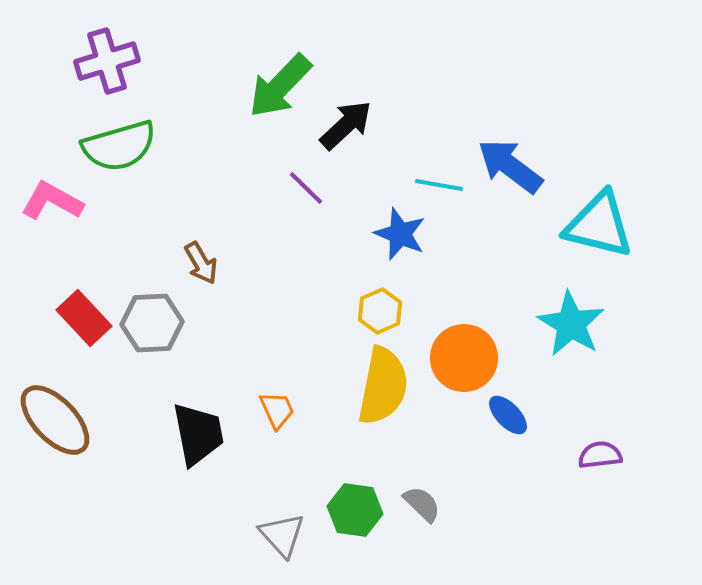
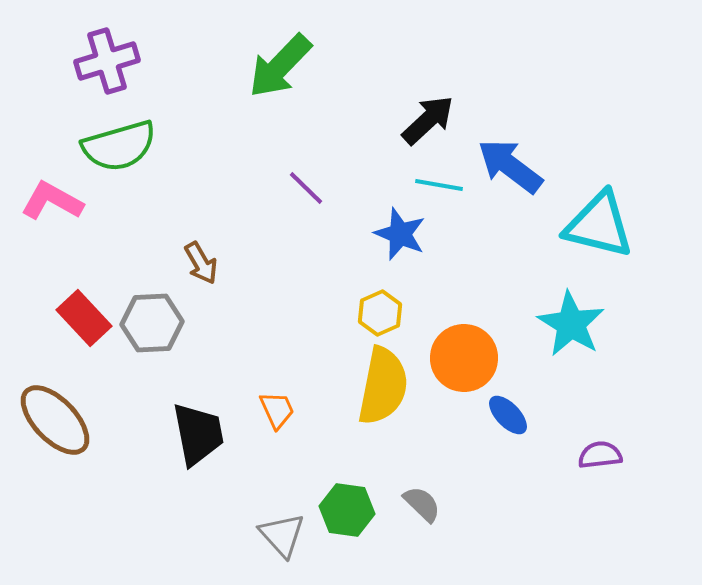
green arrow: moved 20 px up
black arrow: moved 82 px right, 5 px up
yellow hexagon: moved 2 px down
green hexagon: moved 8 px left
